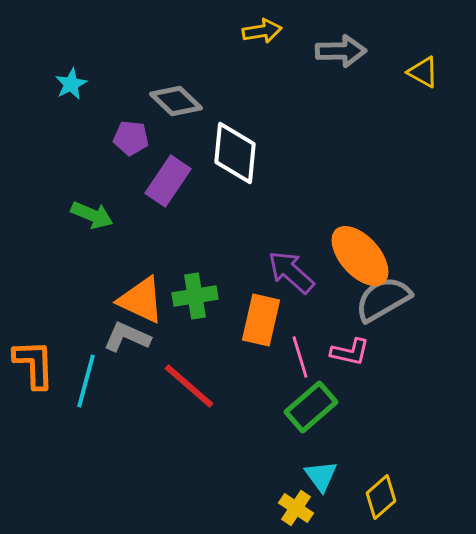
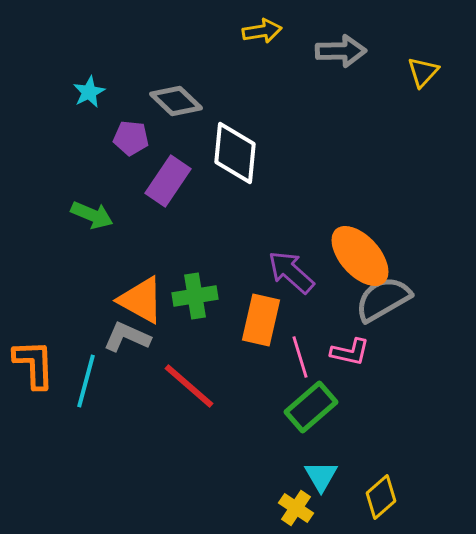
yellow triangle: rotated 44 degrees clockwise
cyan star: moved 18 px right, 8 px down
orange triangle: rotated 4 degrees clockwise
cyan triangle: rotated 6 degrees clockwise
